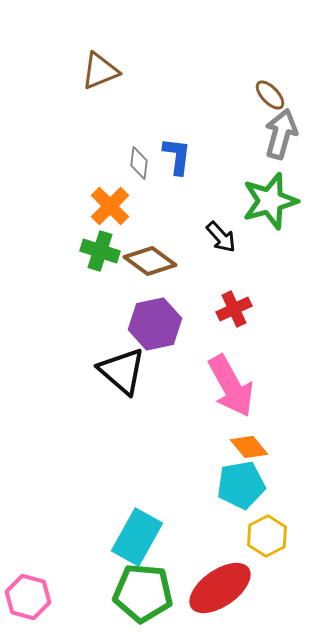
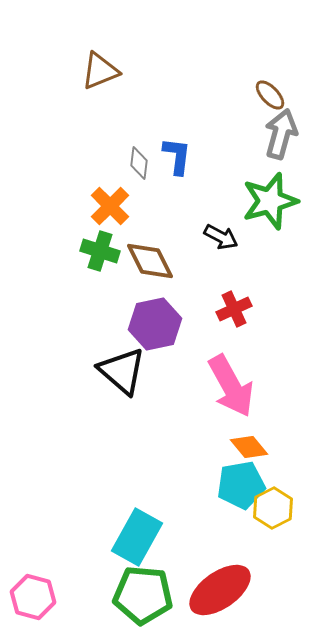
black arrow: rotated 20 degrees counterclockwise
brown diamond: rotated 27 degrees clockwise
yellow hexagon: moved 6 px right, 28 px up
red ellipse: moved 2 px down
green pentagon: moved 2 px down
pink hexagon: moved 5 px right
